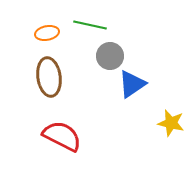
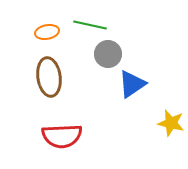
orange ellipse: moved 1 px up
gray circle: moved 2 px left, 2 px up
red semicircle: rotated 150 degrees clockwise
